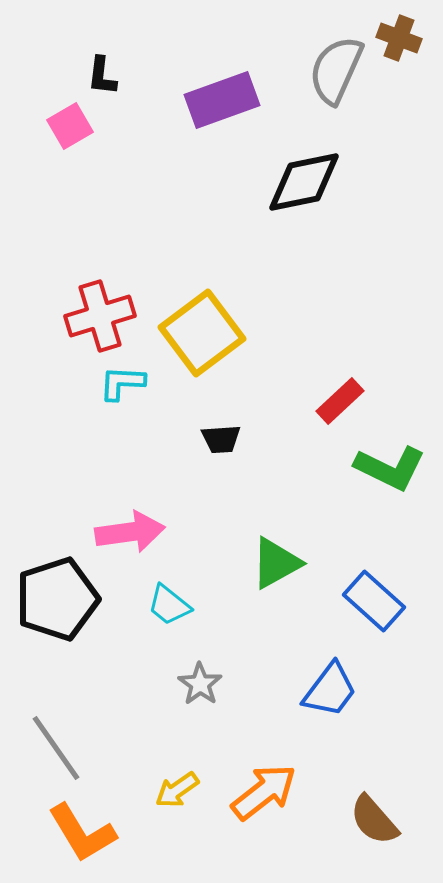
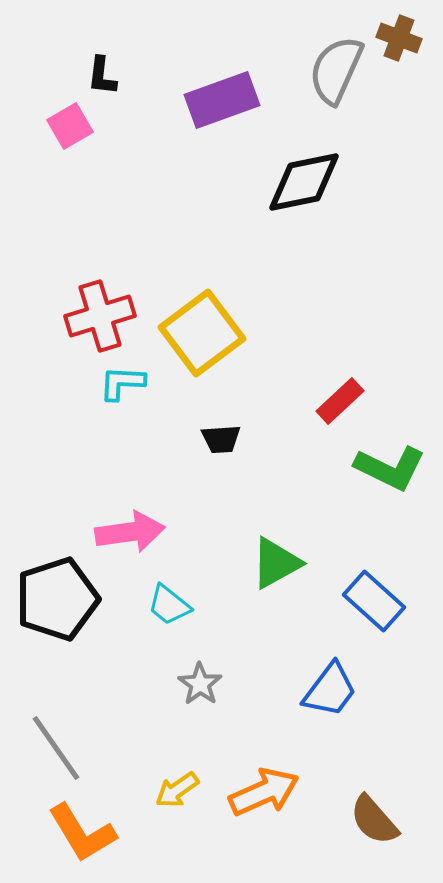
orange arrow: rotated 14 degrees clockwise
